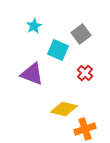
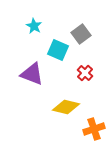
cyan star: rotated 14 degrees counterclockwise
yellow diamond: moved 2 px right, 2 px up
orange cross: moved 9 px right
